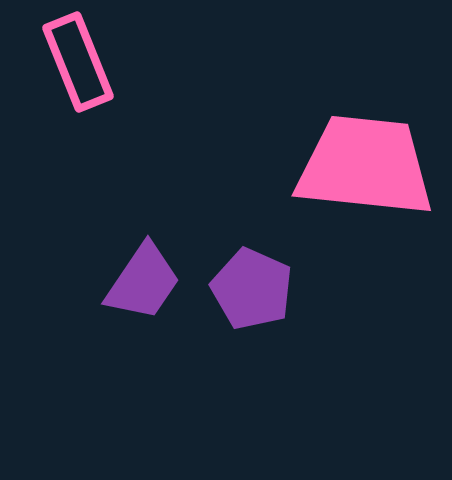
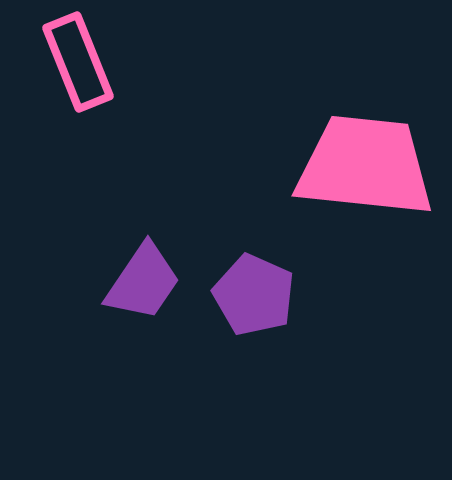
purple pentagon: moved 2 px right, 6 px down
